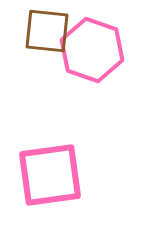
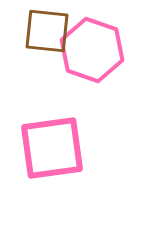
pink square: moved 2 px right, 27 px up
